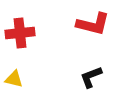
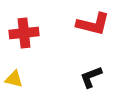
red cross: moved 4 px right
